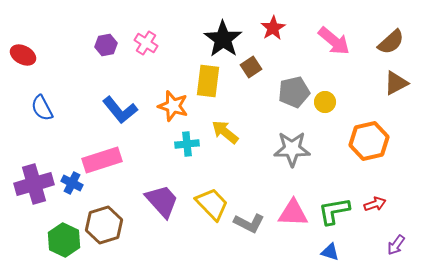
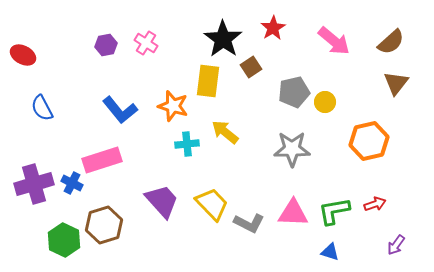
brown triangle: rotated 24 degrees counterclockwise
